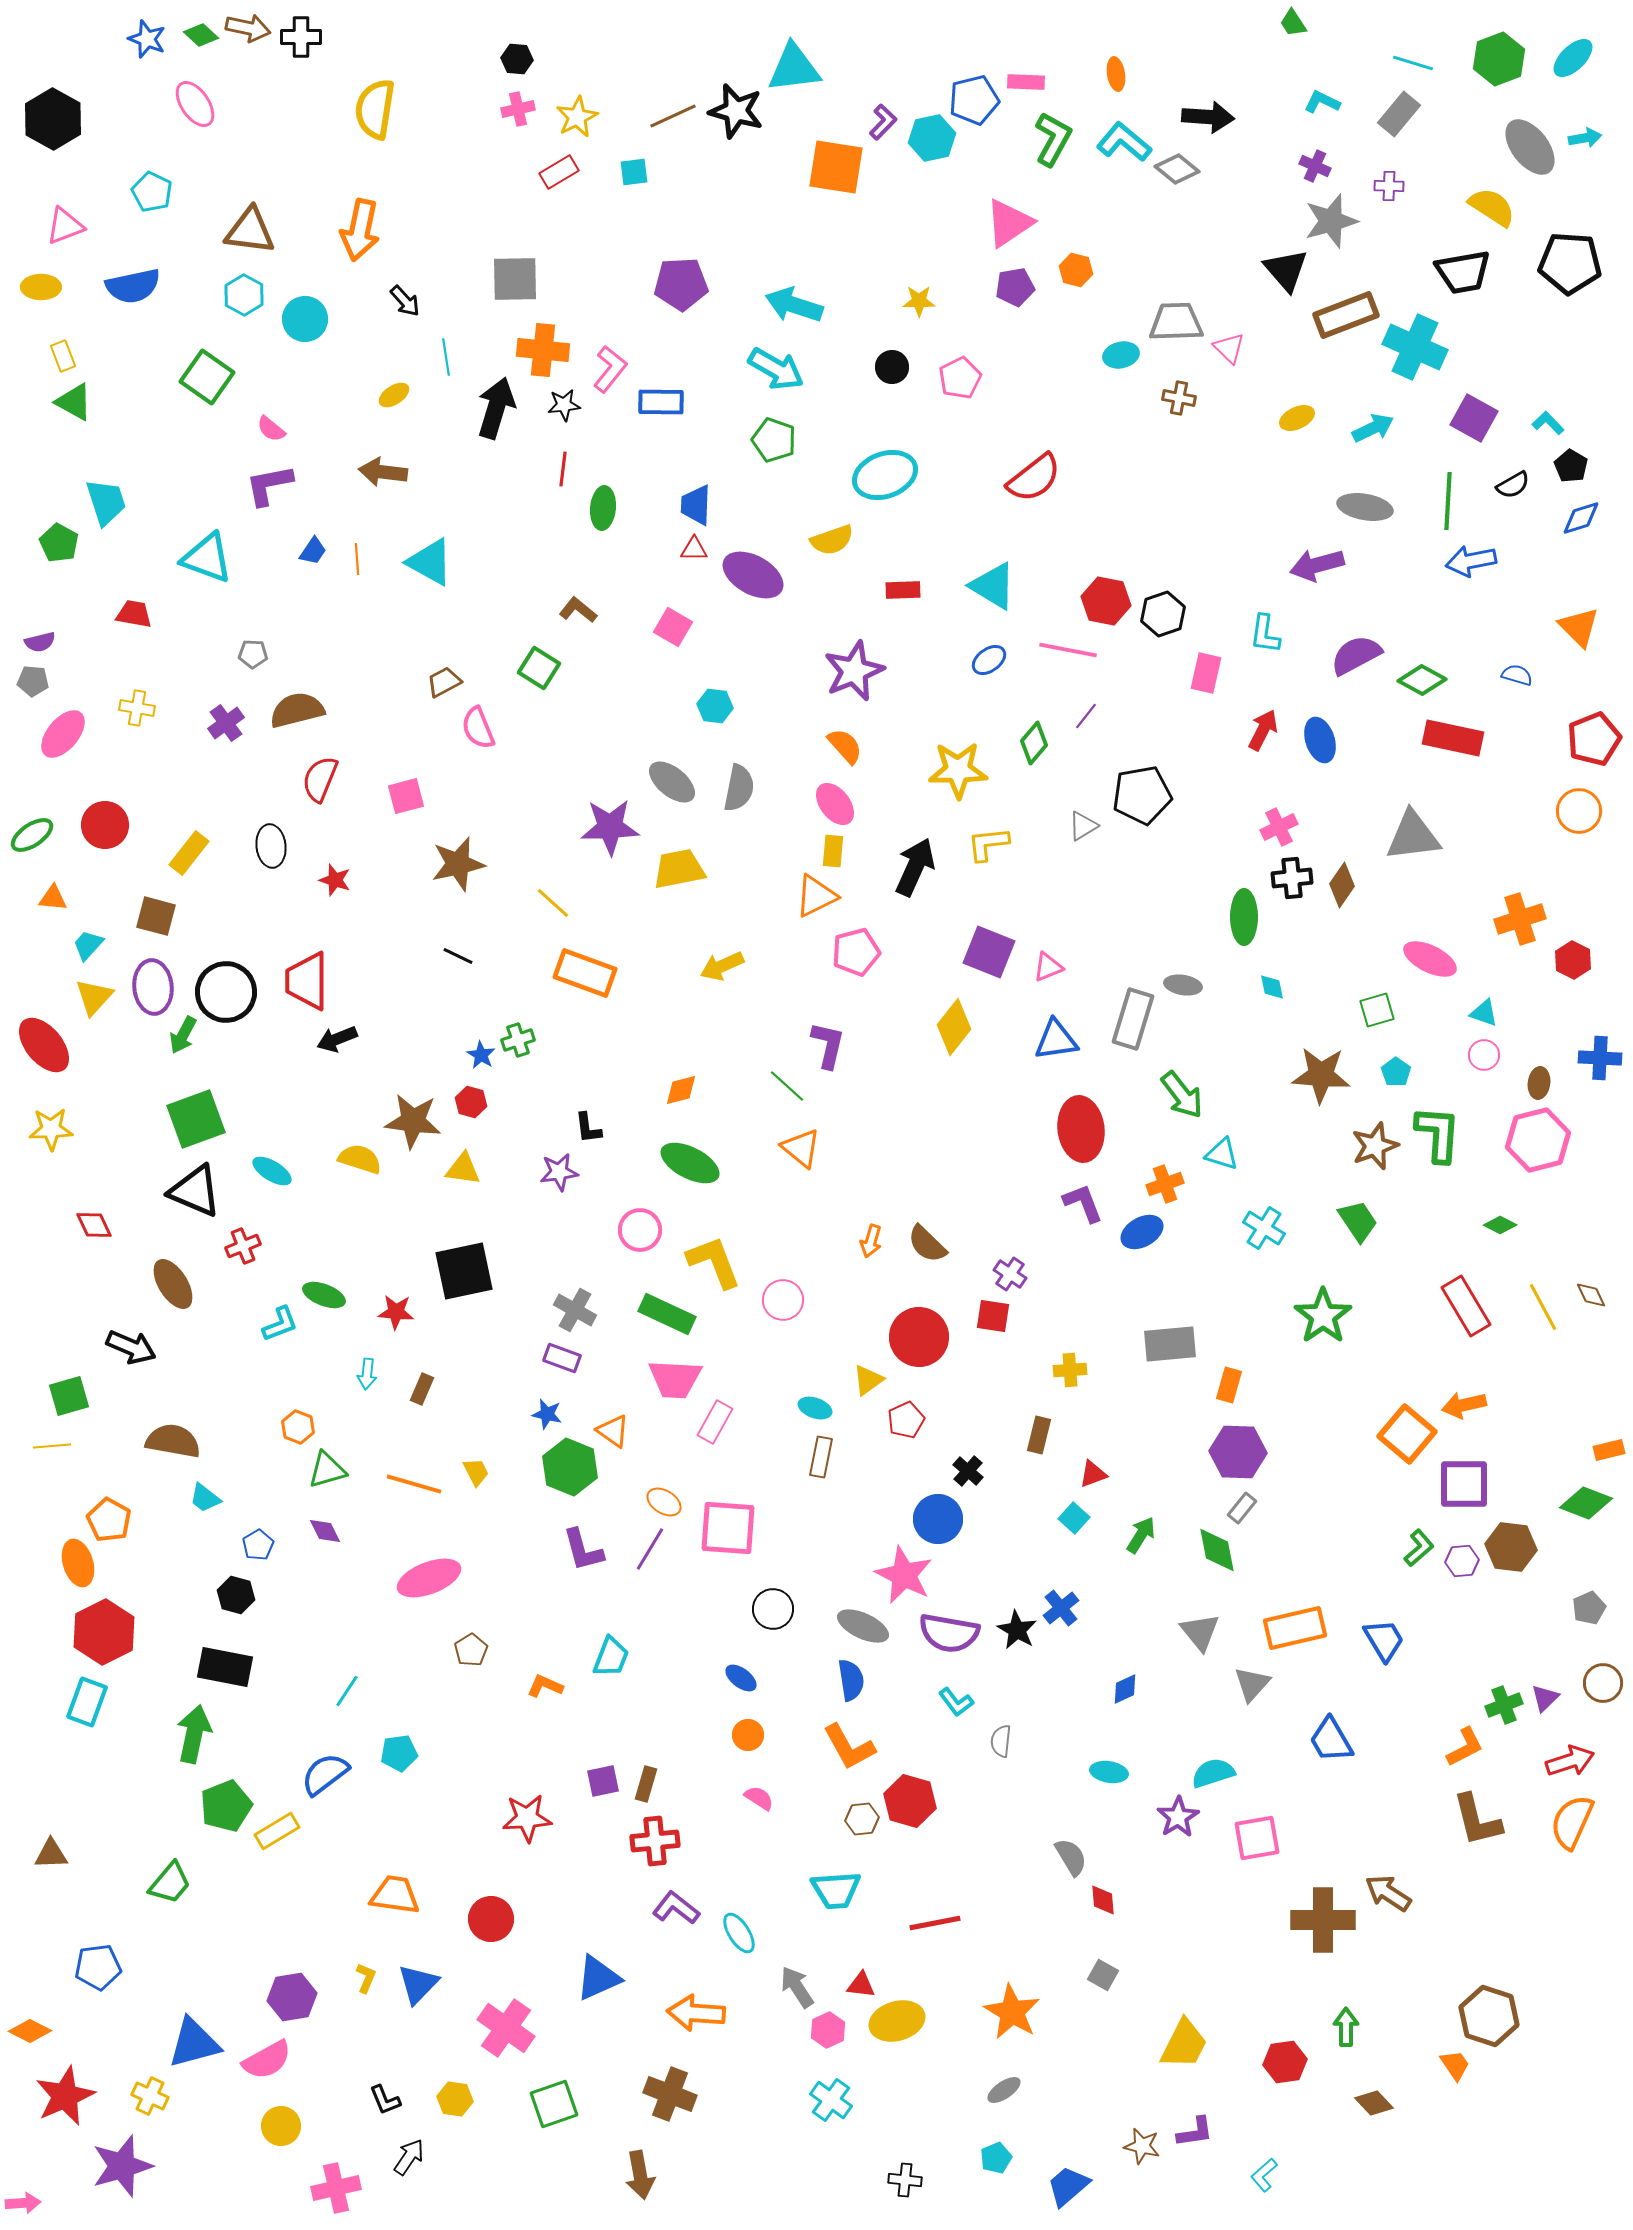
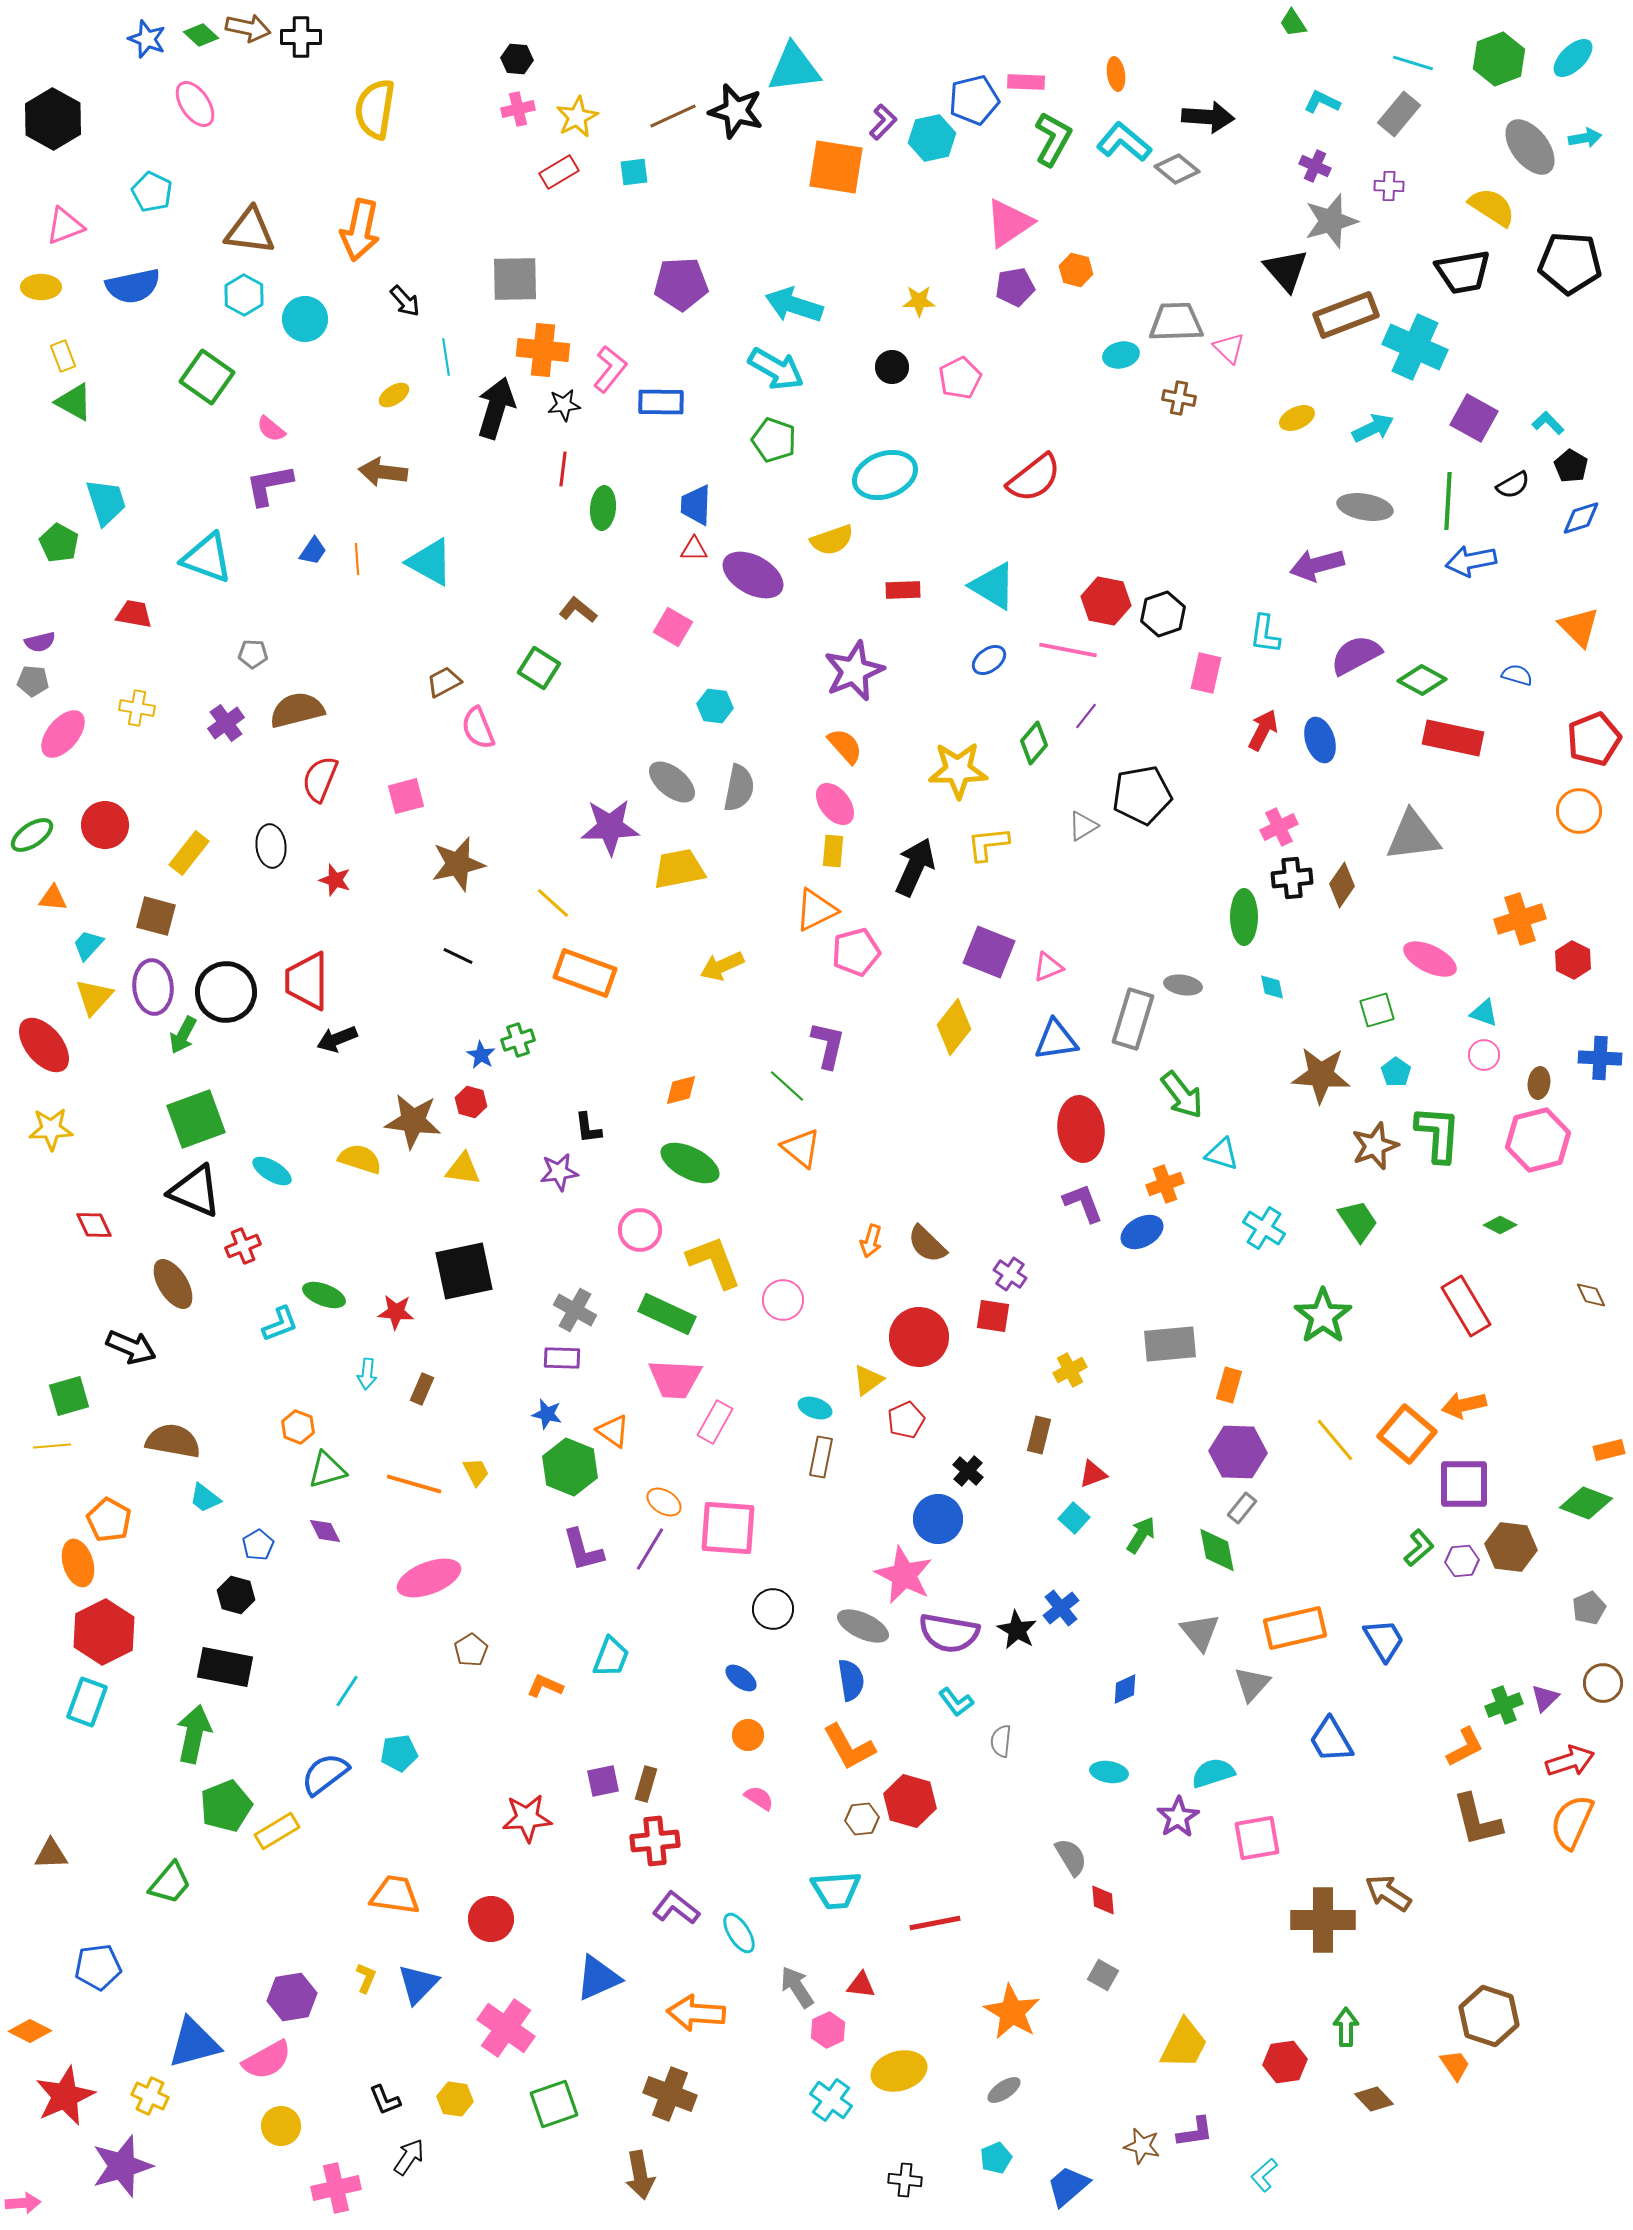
orange triangle at (816, 896): moved 14 px down
yellow line at (1543, 1307): moved 208 px left, 133 px down; rotated 12 degrees counterclockwise
purple rectangle at (562, 1358): rotated 18 degrees counterclockwise
yellow cross at (1070, 1370): rotated 24 degrees counterclockwise
yellow ellipse at (897, 2021): moved 2 px right, 50 px down
brown diamond at (1374, 2103): moved 4 px up
